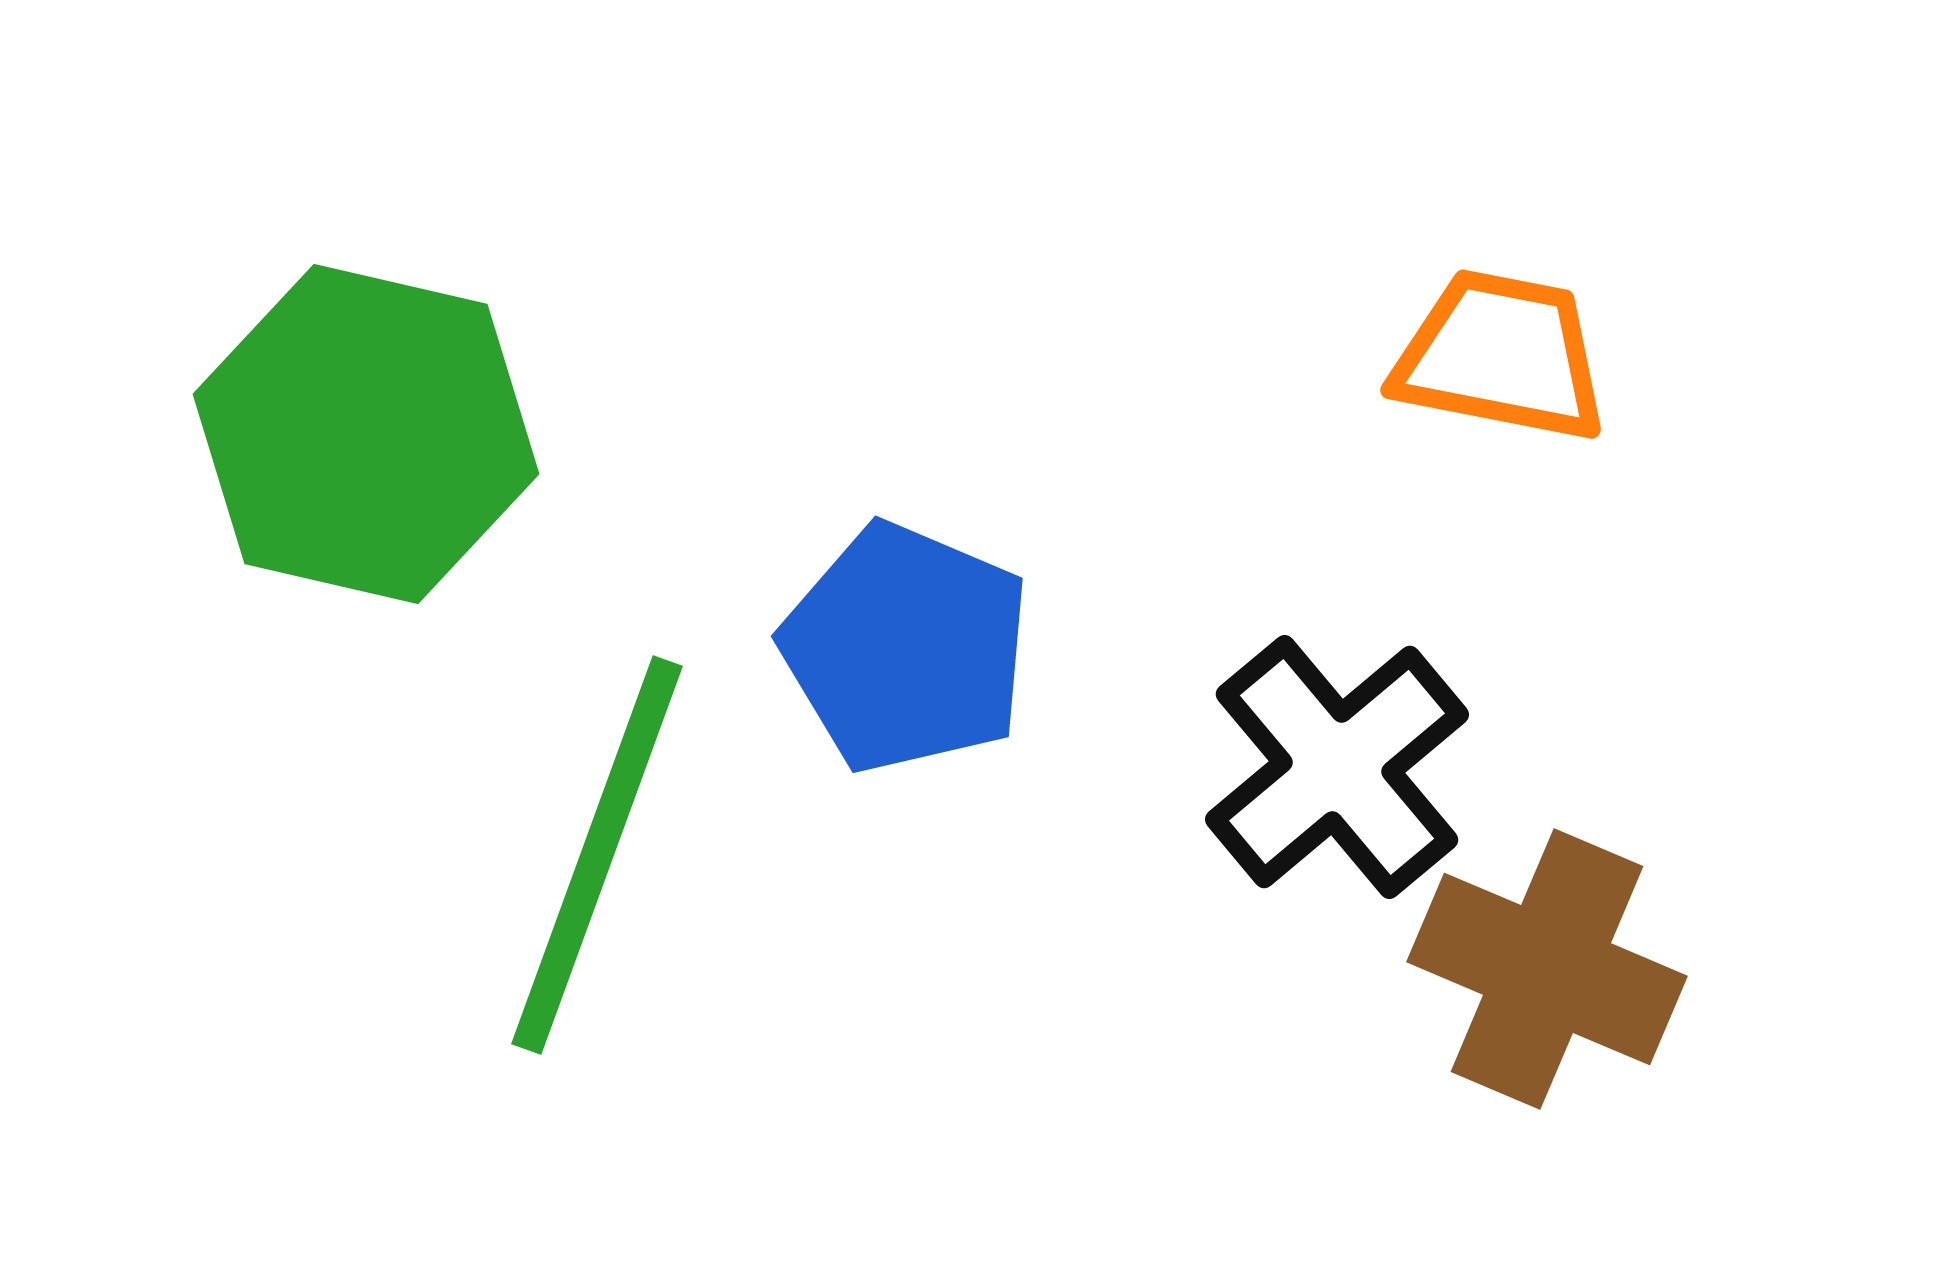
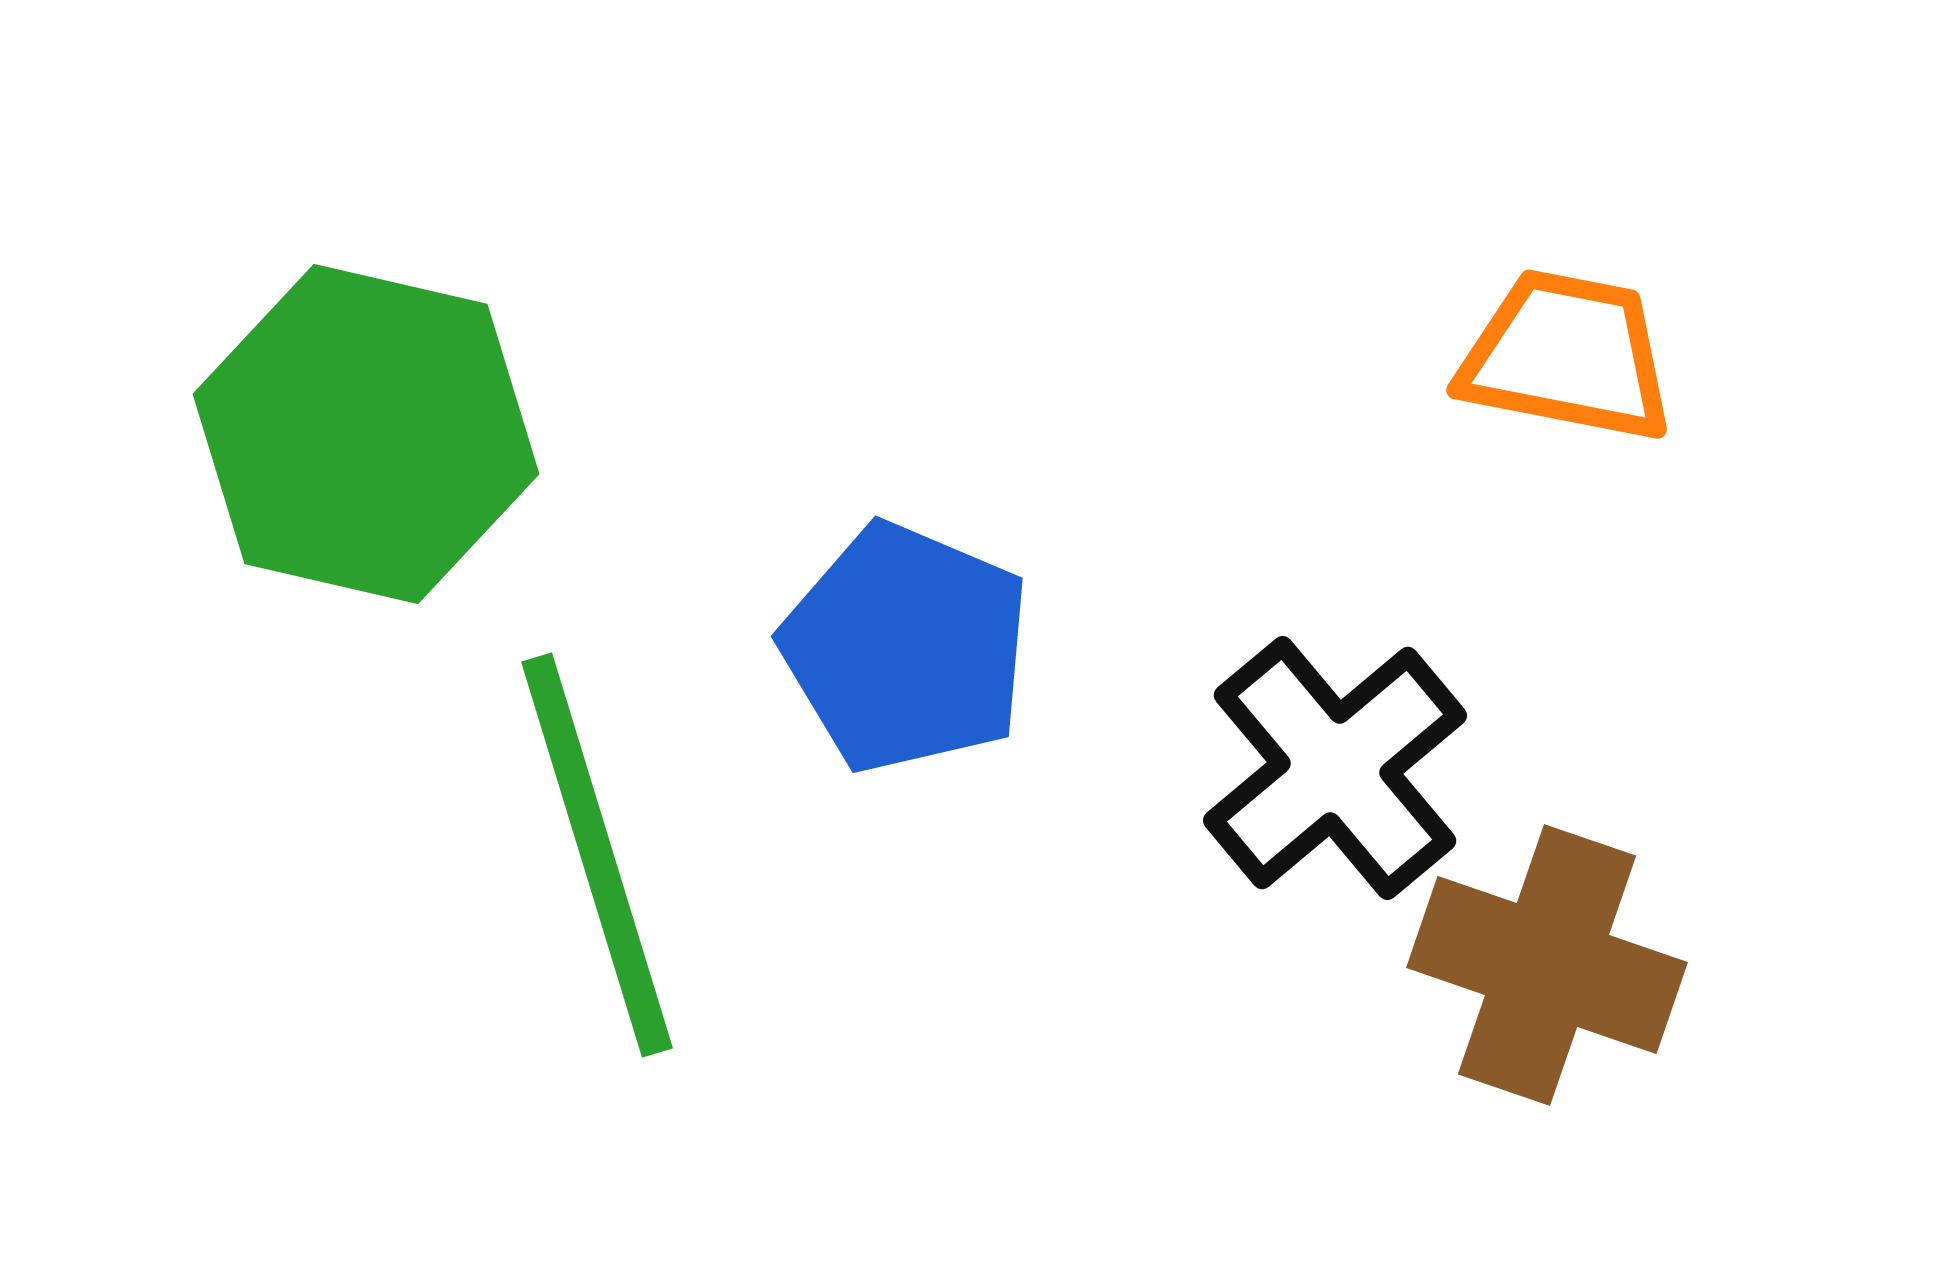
orange trapezoid: moved 66 px right
black cross: moved 2 px left, 1 px down
green line: rotated 37 degrees counterclockwise
brown cross: moved 4 px up; rotated 4 degrees counterclockwise
